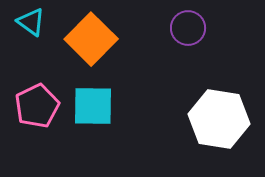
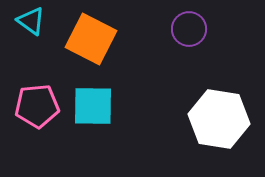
cyan triangle: moved 1 px up
purple circle: moved 1 px right, 1 px down
orange square: rotated 18 degrees counterclockwise
pink pentagon: rotated 21 degrees clockwise
